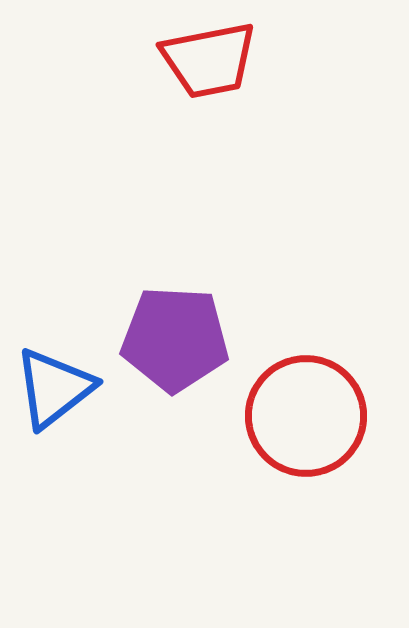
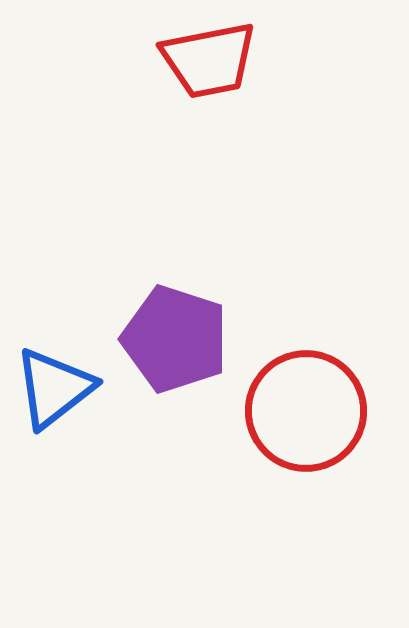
purple pentagon: rotated 15 degrees clockwise
red circle: moved 5 px up
